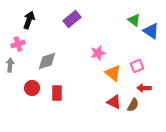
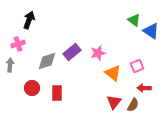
purple rectangle: moved 33 px down
red triangle: rotated 42 degrees clockwise
